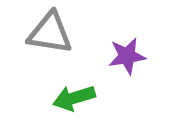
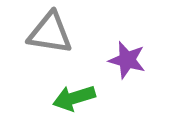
purple star: moved 4 px down; rotated 24 degrees clockwise
